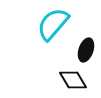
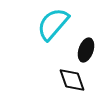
black diamond: moved 1 px left; rotated 12 degrees clockwise
